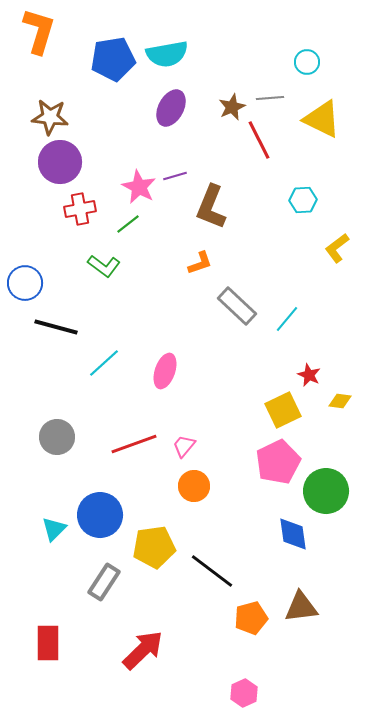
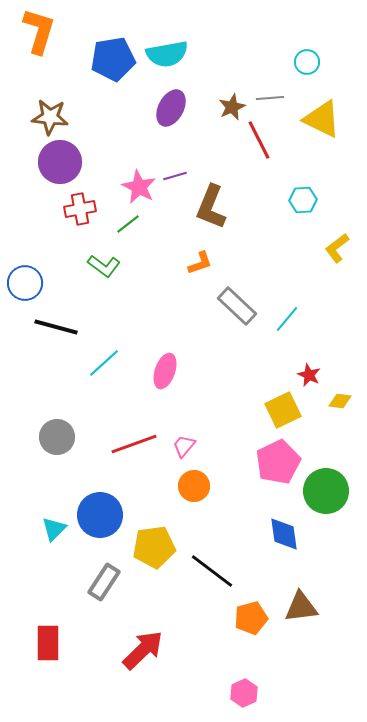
blue diamond at (293, 534): moved 9 px left
